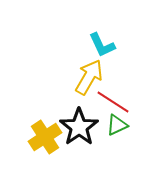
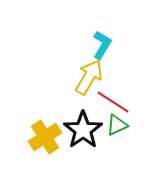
cyan L-shape: rotated 124 degrees counterclockwise
black star: moved 4 px right, 3 px down
